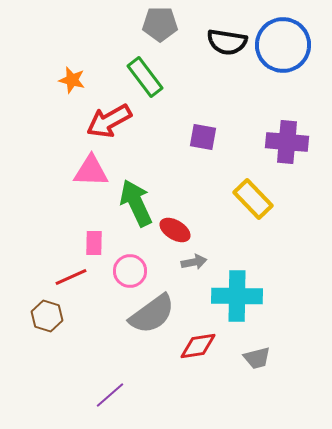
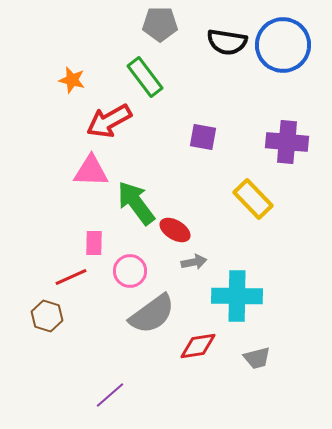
green arrow: rotated 12 degrees counterclockwise
